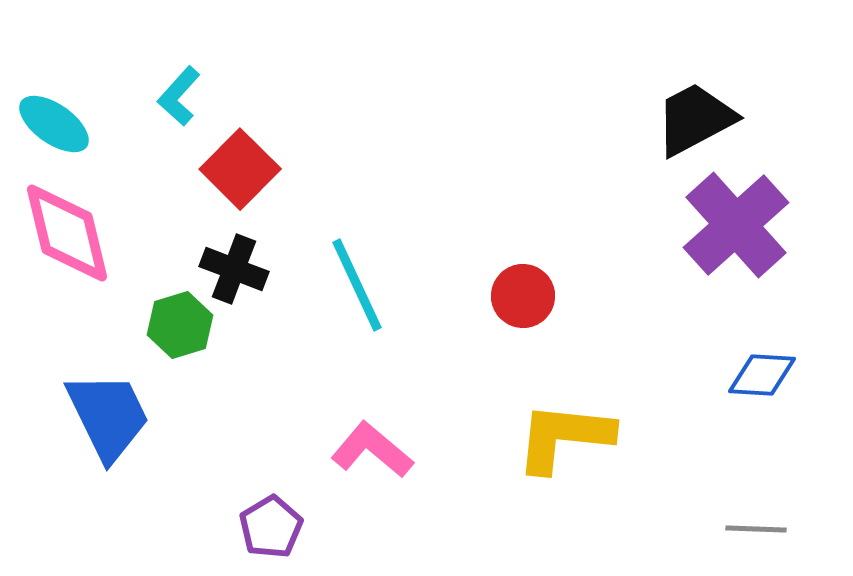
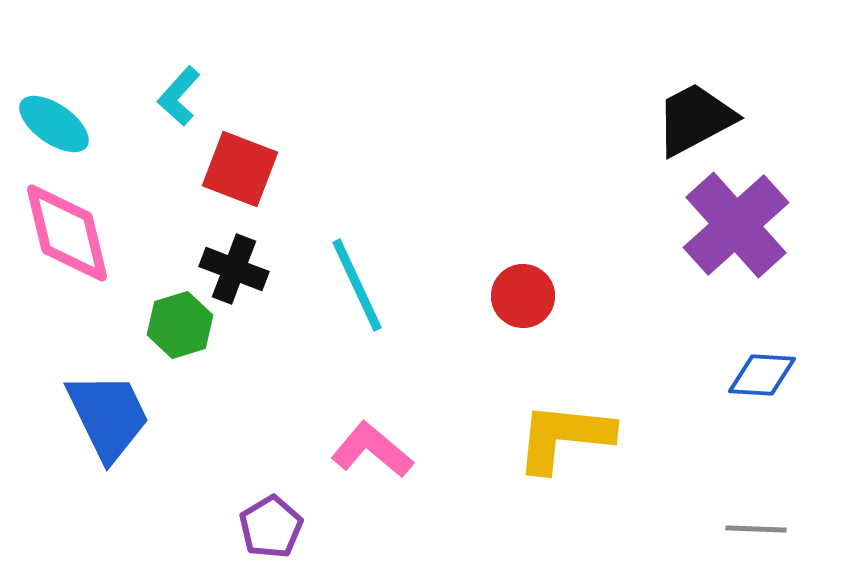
red square: rotated 24 degrees counterclockwise
